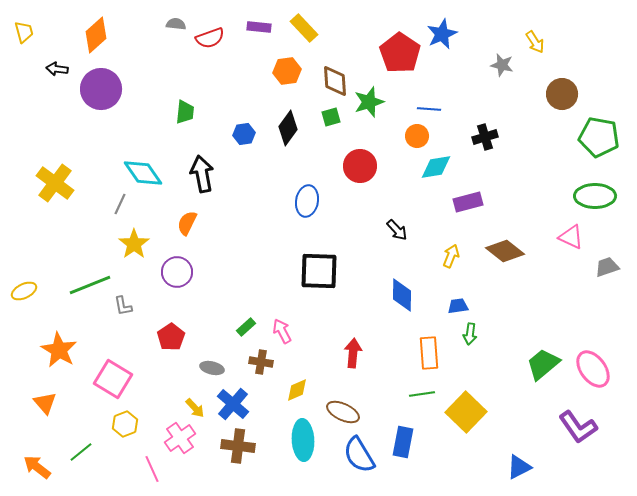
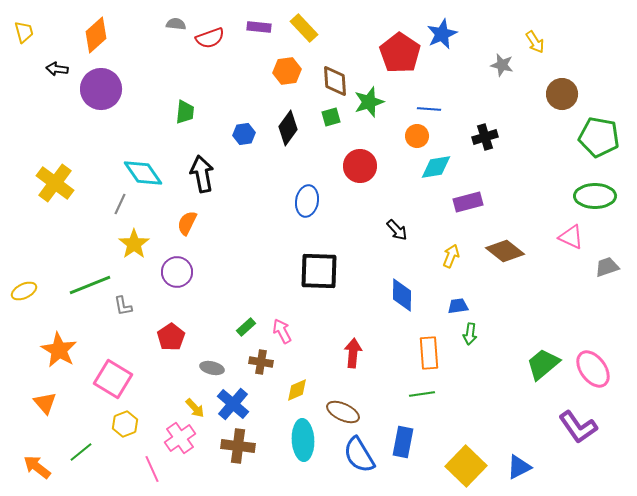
yellow square at (466, 412): moved 54 px down
